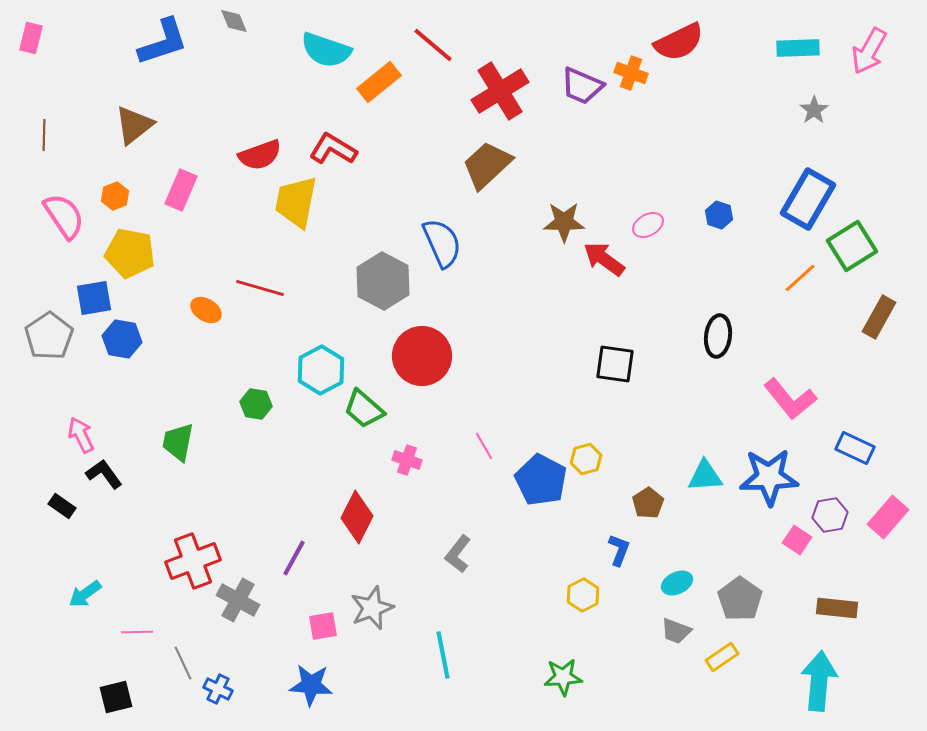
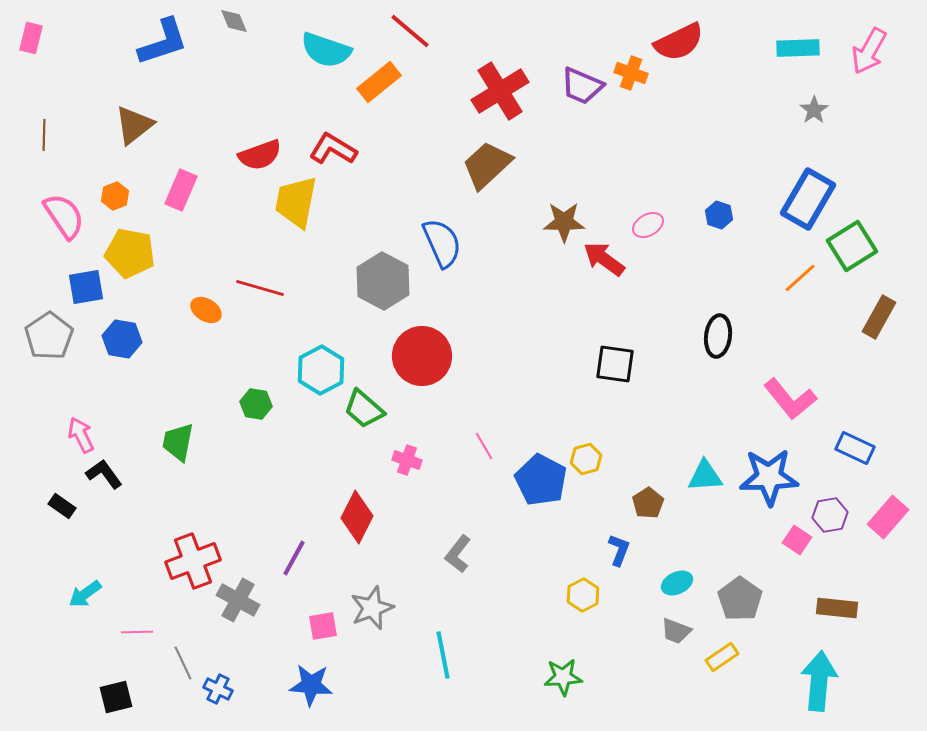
red line at (433, 45): moved 23 px left, 14 px up
blue square at (94, 298): moved 8 px left, 11 px up
